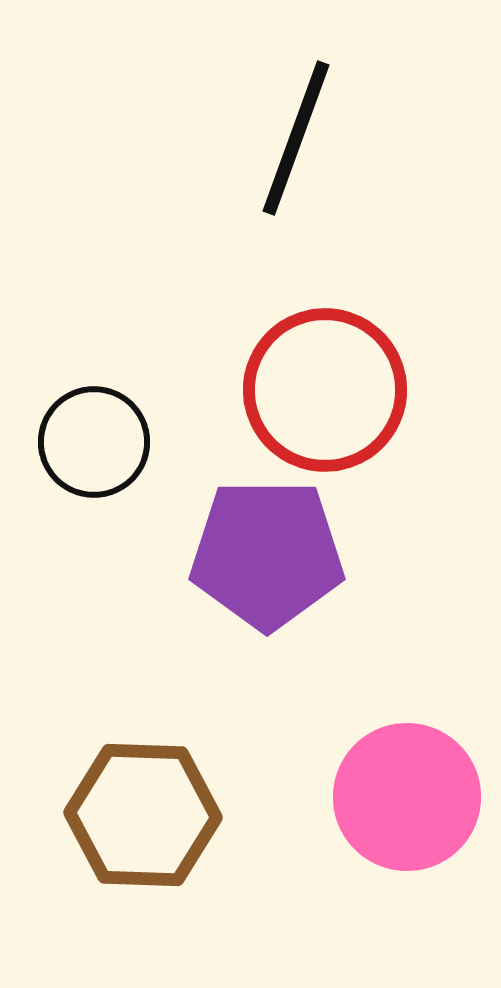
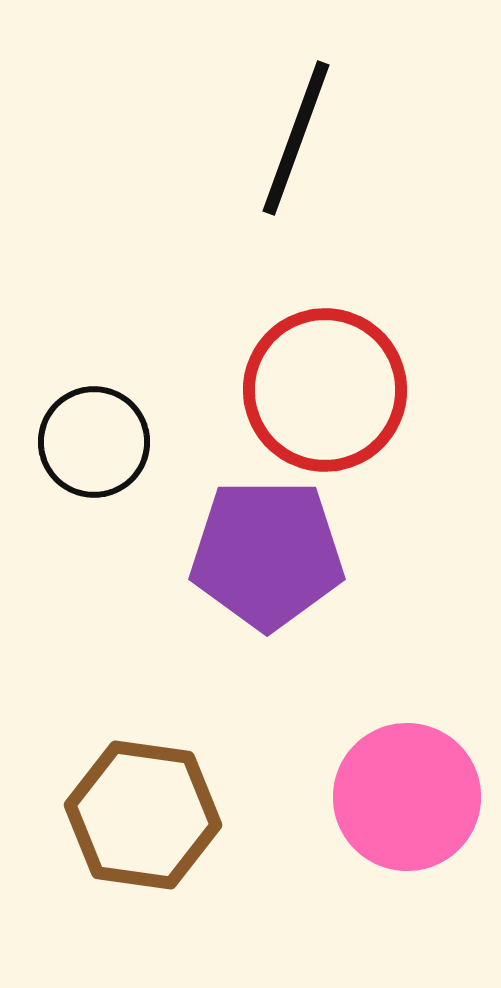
brown hexagon: rotated 6 degrees clockwise
